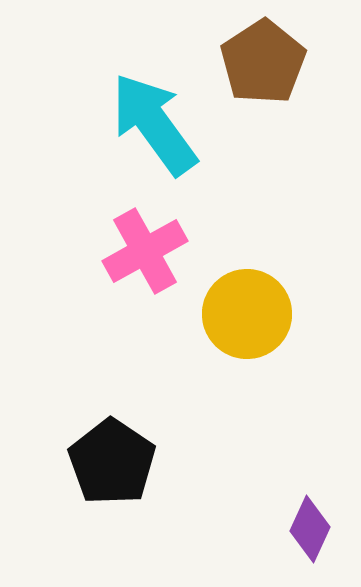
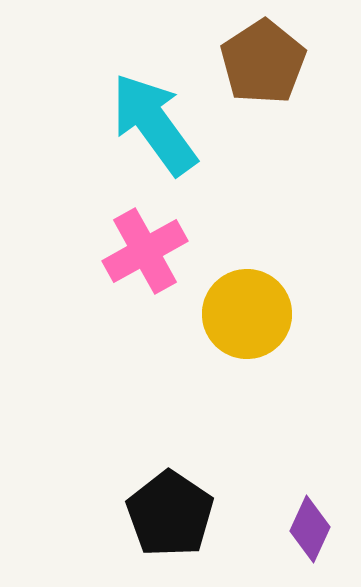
black pentagon: moved 58 px right, 52 px down
